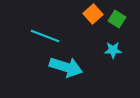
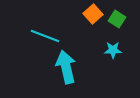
cyan arrow: rotated 120 degrees counterclockwise
